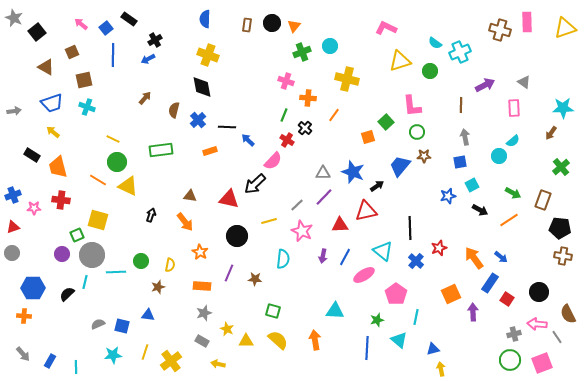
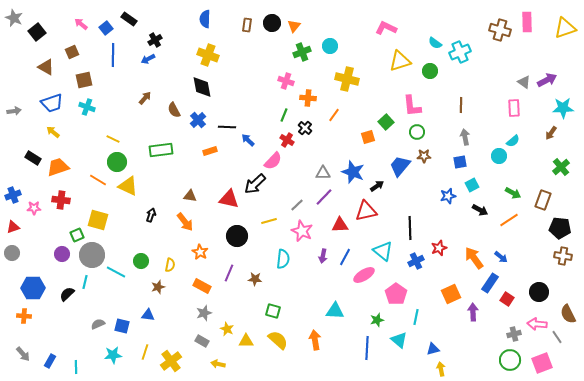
purple arrow at (485, 85): moved 62 px right, 5 px up
brown semicircle at (174, 110): rotated 42 degrees counterclockwise
black rectangle at (32, 155): moved 1 px right, 3 px down
orange trapezoid at (58, 167): rotated 85 degrees clockwise
blue cross at (416, 261): rotated 21 degrees clockwise
cyan line at (116, 272): rotated 30 degrees clockwise
orange rectangle at (202, 286): rotated 24 degrees clockwise
